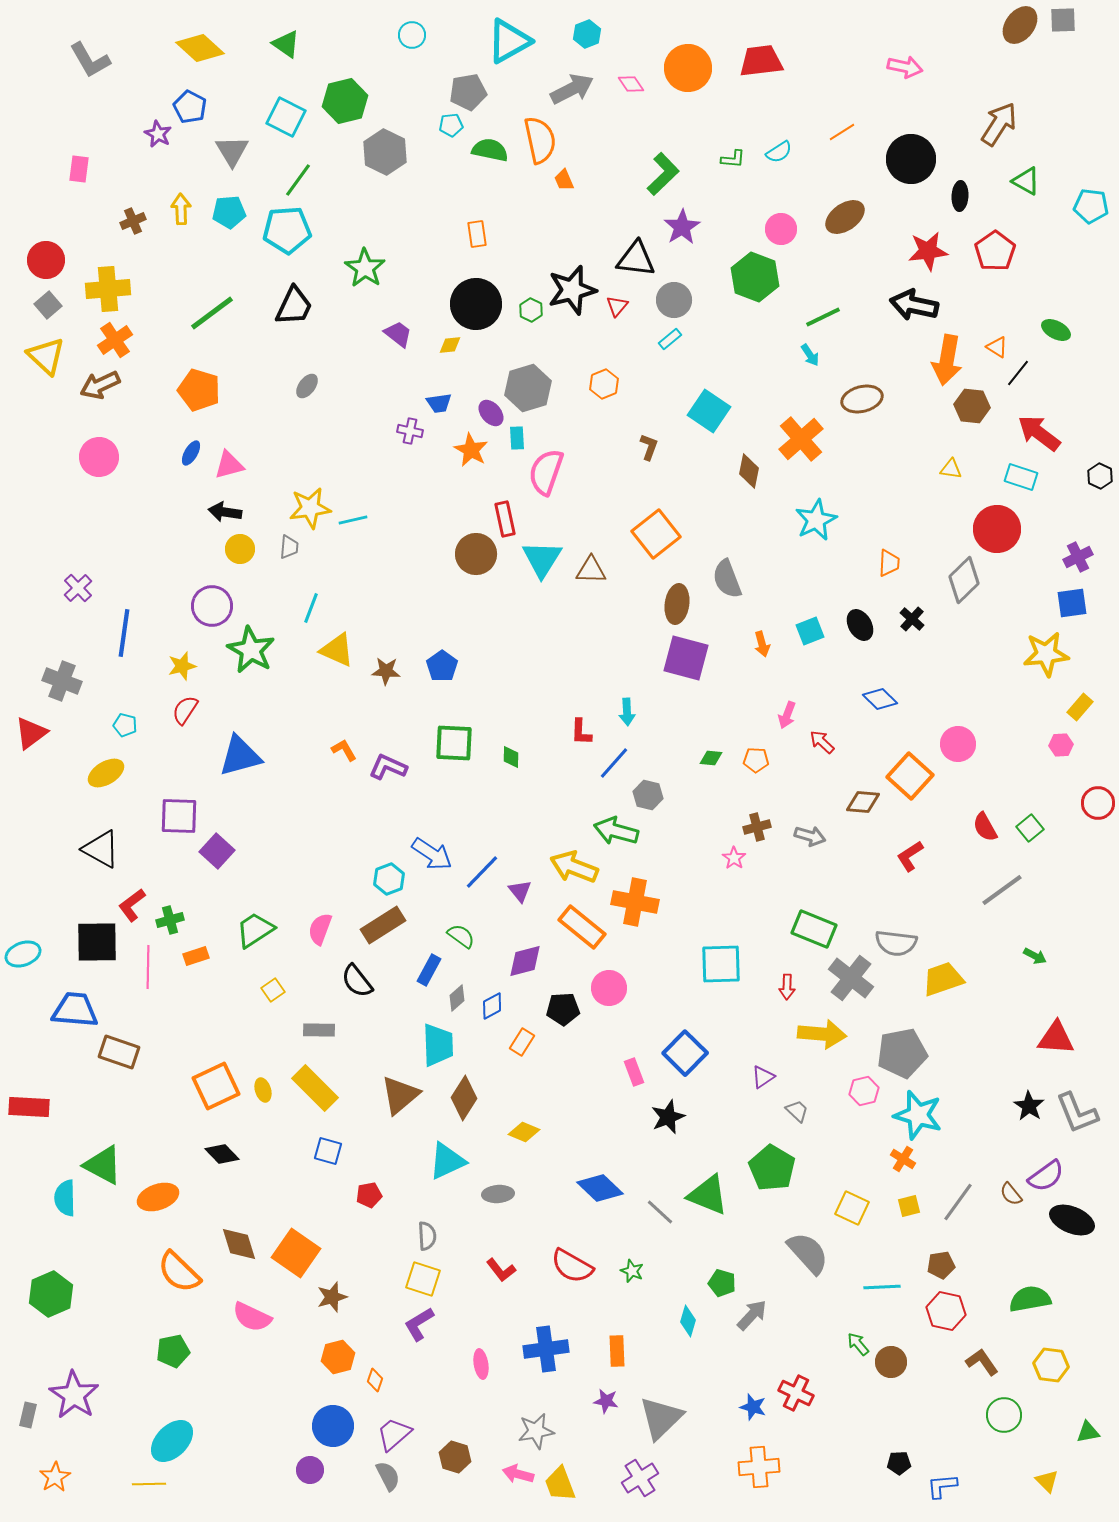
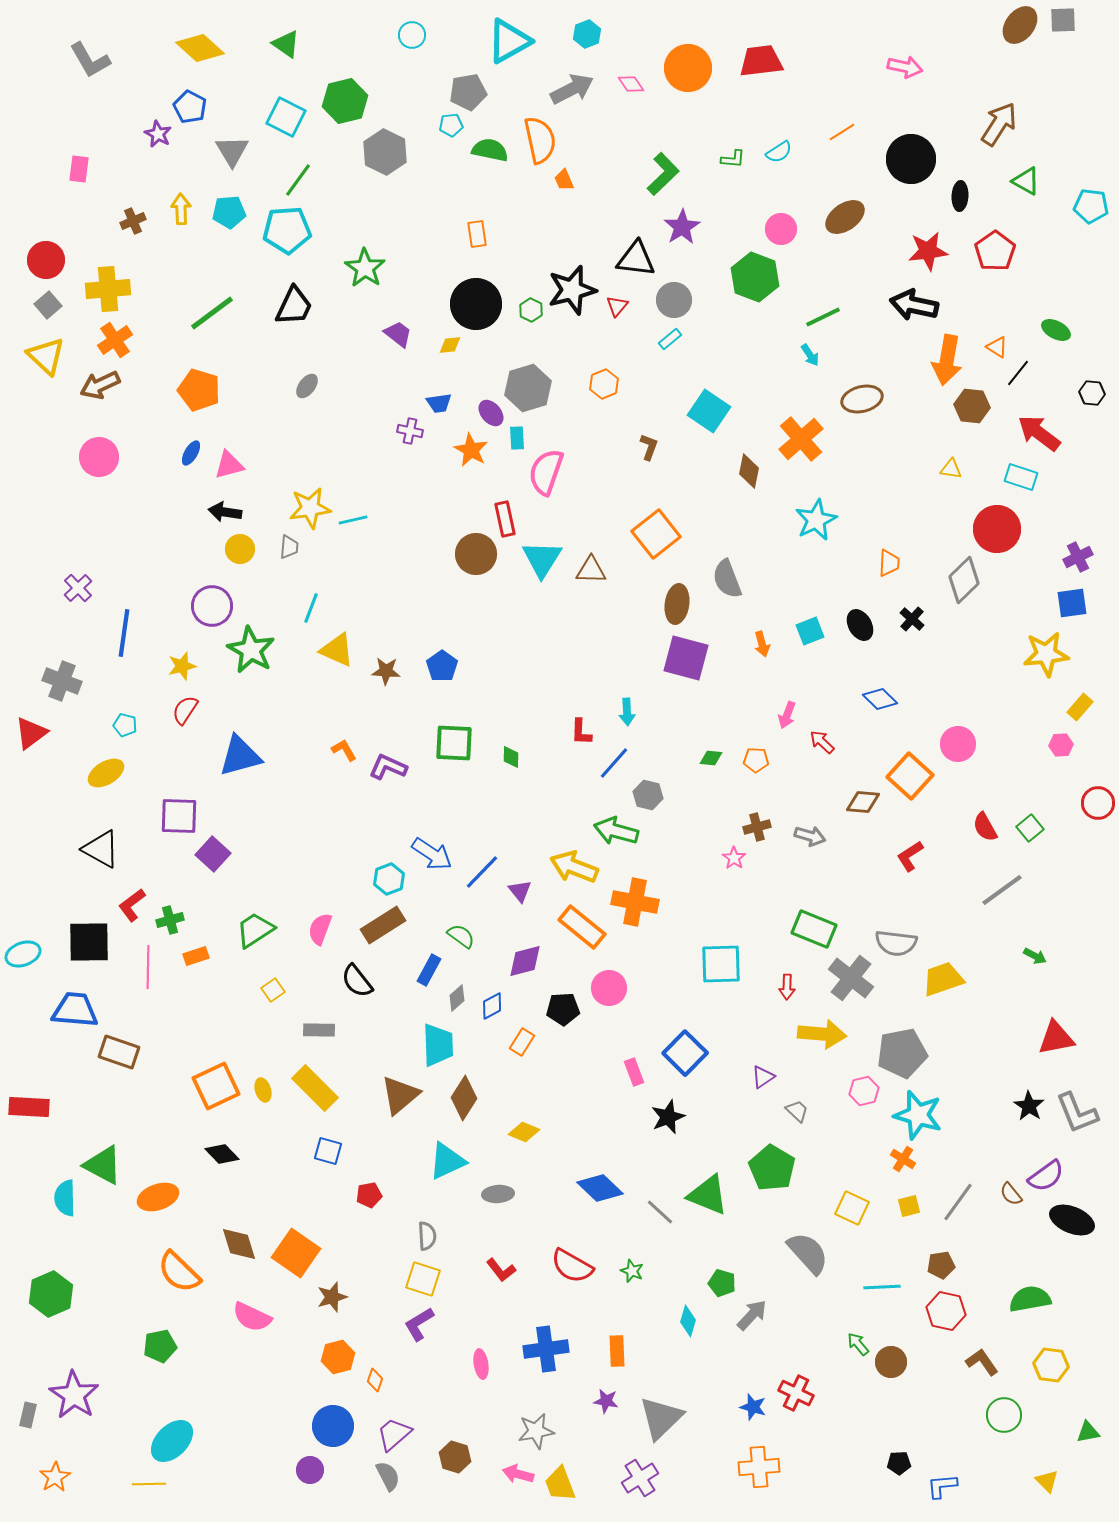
black hexagon at (1100, 476): moved 8 px left, 83 px up; rotated 20 degrees counterclockwise
purple square at (217, 851): moved 4 px left, 3 px down
black square at (97, 942): moved 8 px left
red triangle at (1056, 1038): rotated 15 degrees counterclockwise
green pentagon at (173, 1351): moved 13 px left, 5 px up
